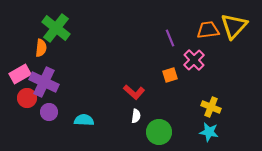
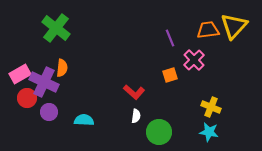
orange semicircle: moved 21 px right, 20 px down
